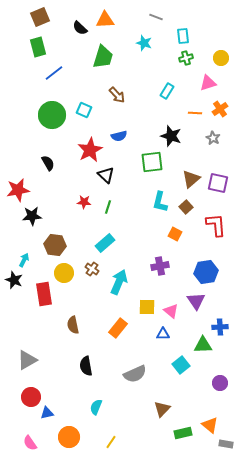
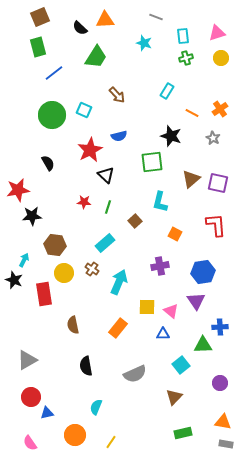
green trapezoid at (103, 57): moved 7 px left; rotated 15 degrees clockwise
pink triangle at (208, 83): moved 9 px right, 50 px up
orange line at (195, 113): moved 3 px left; rotated 24 degrees clockwise
brown square at (186, 207): moved 51 px left, 14 px down
blue hexagon at (206, 272): moved 3 px left
brown triangle at (162, 409): moved 12 px right, 12 px up
orange triangle at (210, 425): moved 13 px right, 3 px up; rotated 30 degrees counterclockwise
orange circle at (69, 437): moved 6 px right, 2 px up
